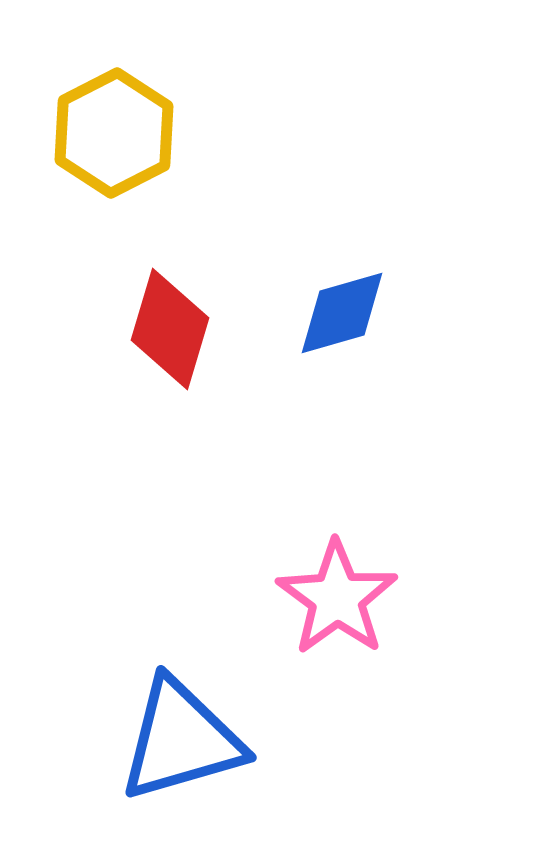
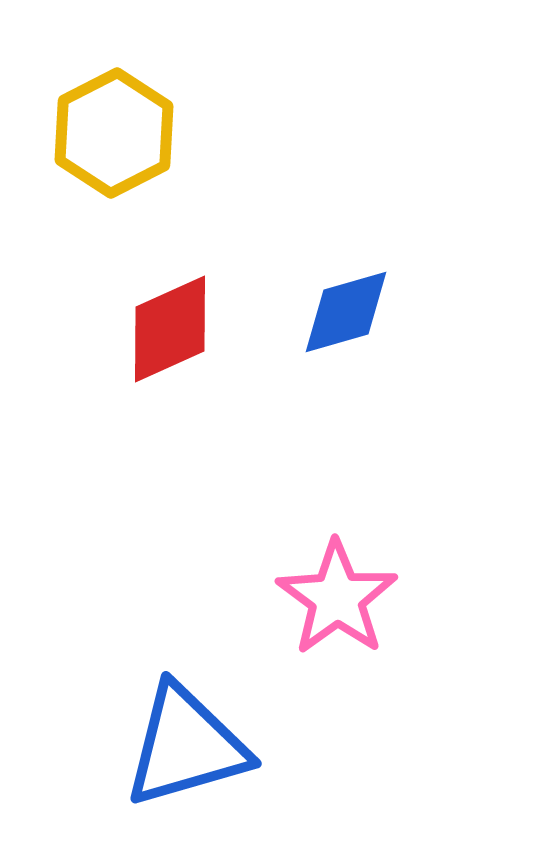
blue diamond: moved 4 px right, 1 px up
red diamond: rotated 49 degrees clockwise
blue triangle: moved 5 px right, 6 px down
